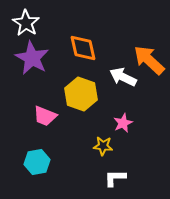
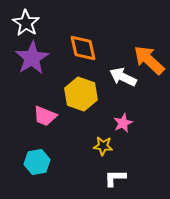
purple star: rotated 12 degrees clockwise
